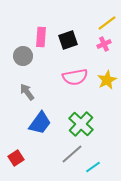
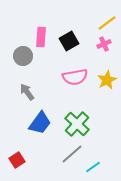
black square: moved 1 px right, 1 px down; rotated 12 degrees counterclockwise
green cross: moved 4 px left
red square: moved 1 px right, 2 px down
